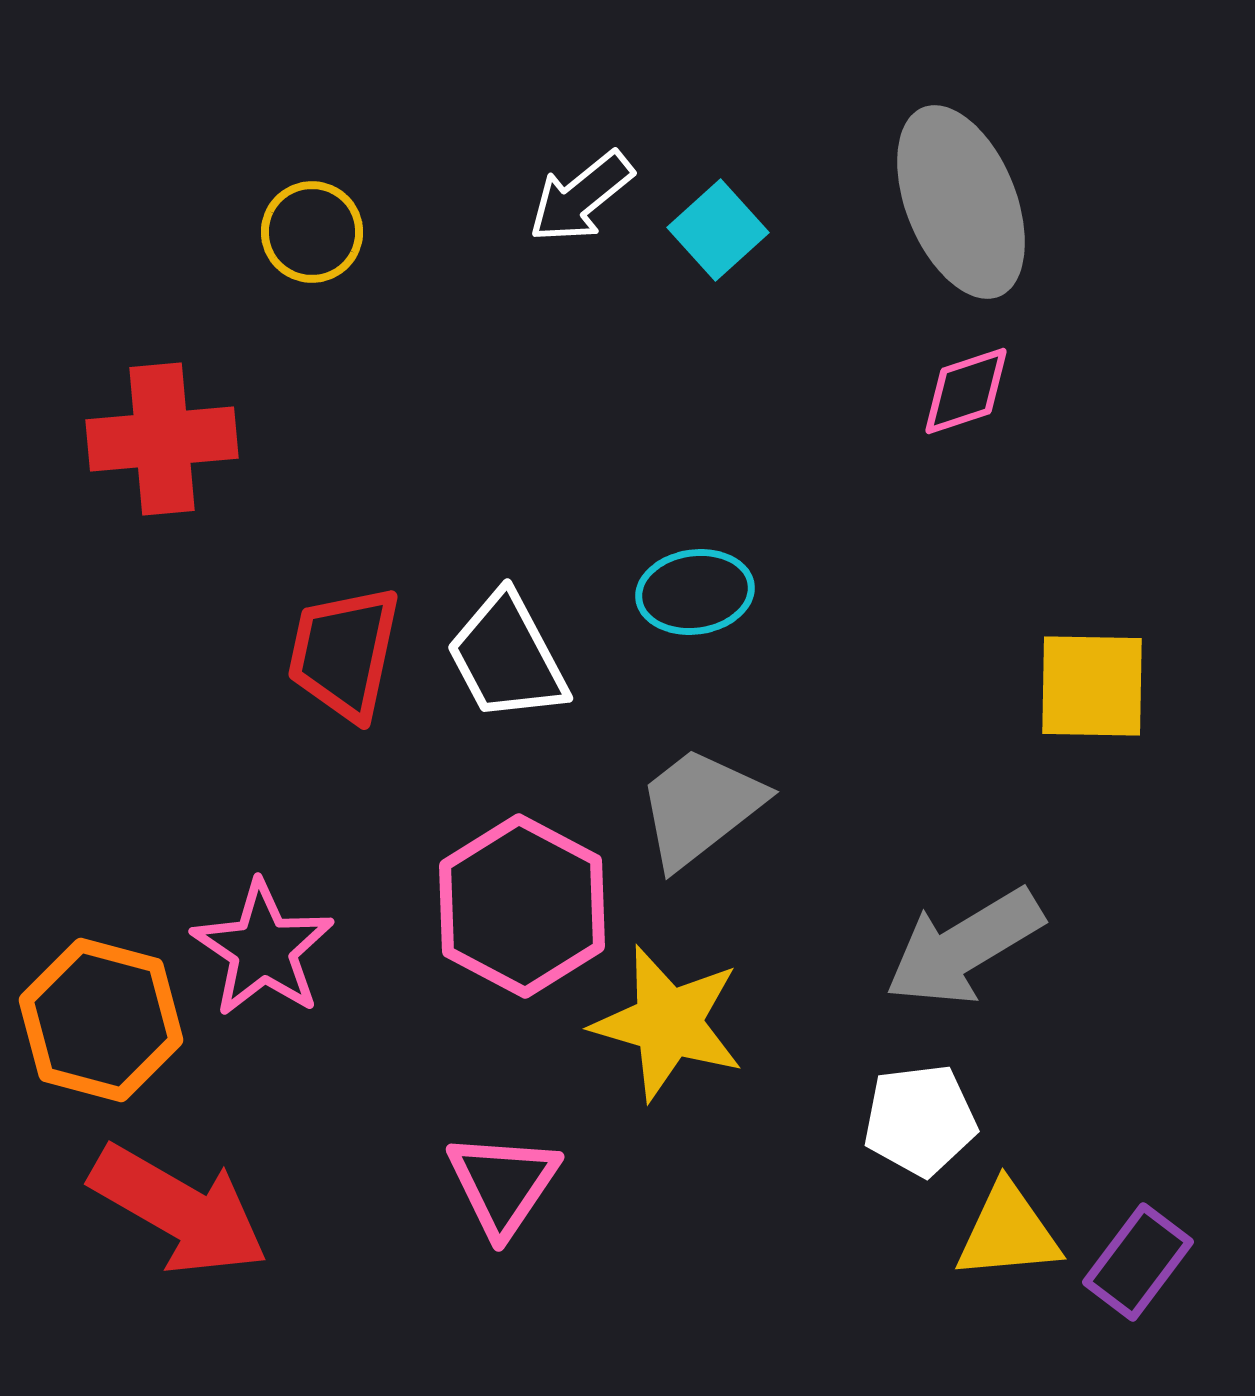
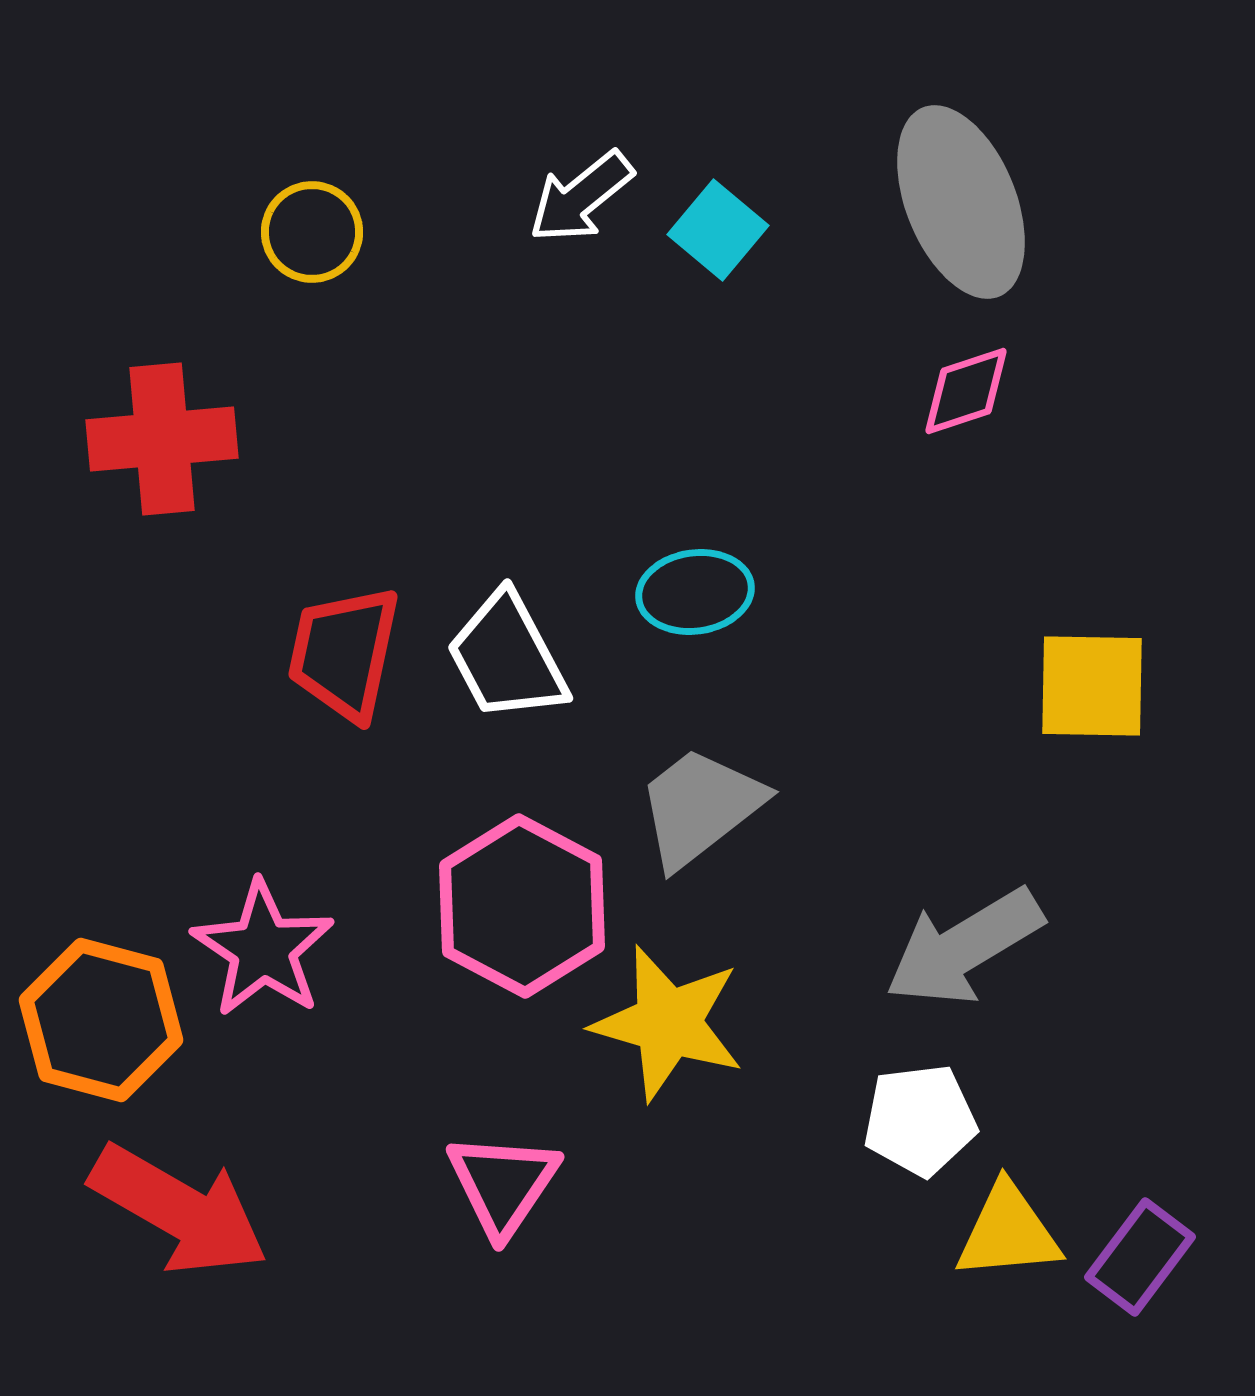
cyan square: rotated 8 degrees counterclockwise
purple rectangle: moved 2 px right, 5 px up
